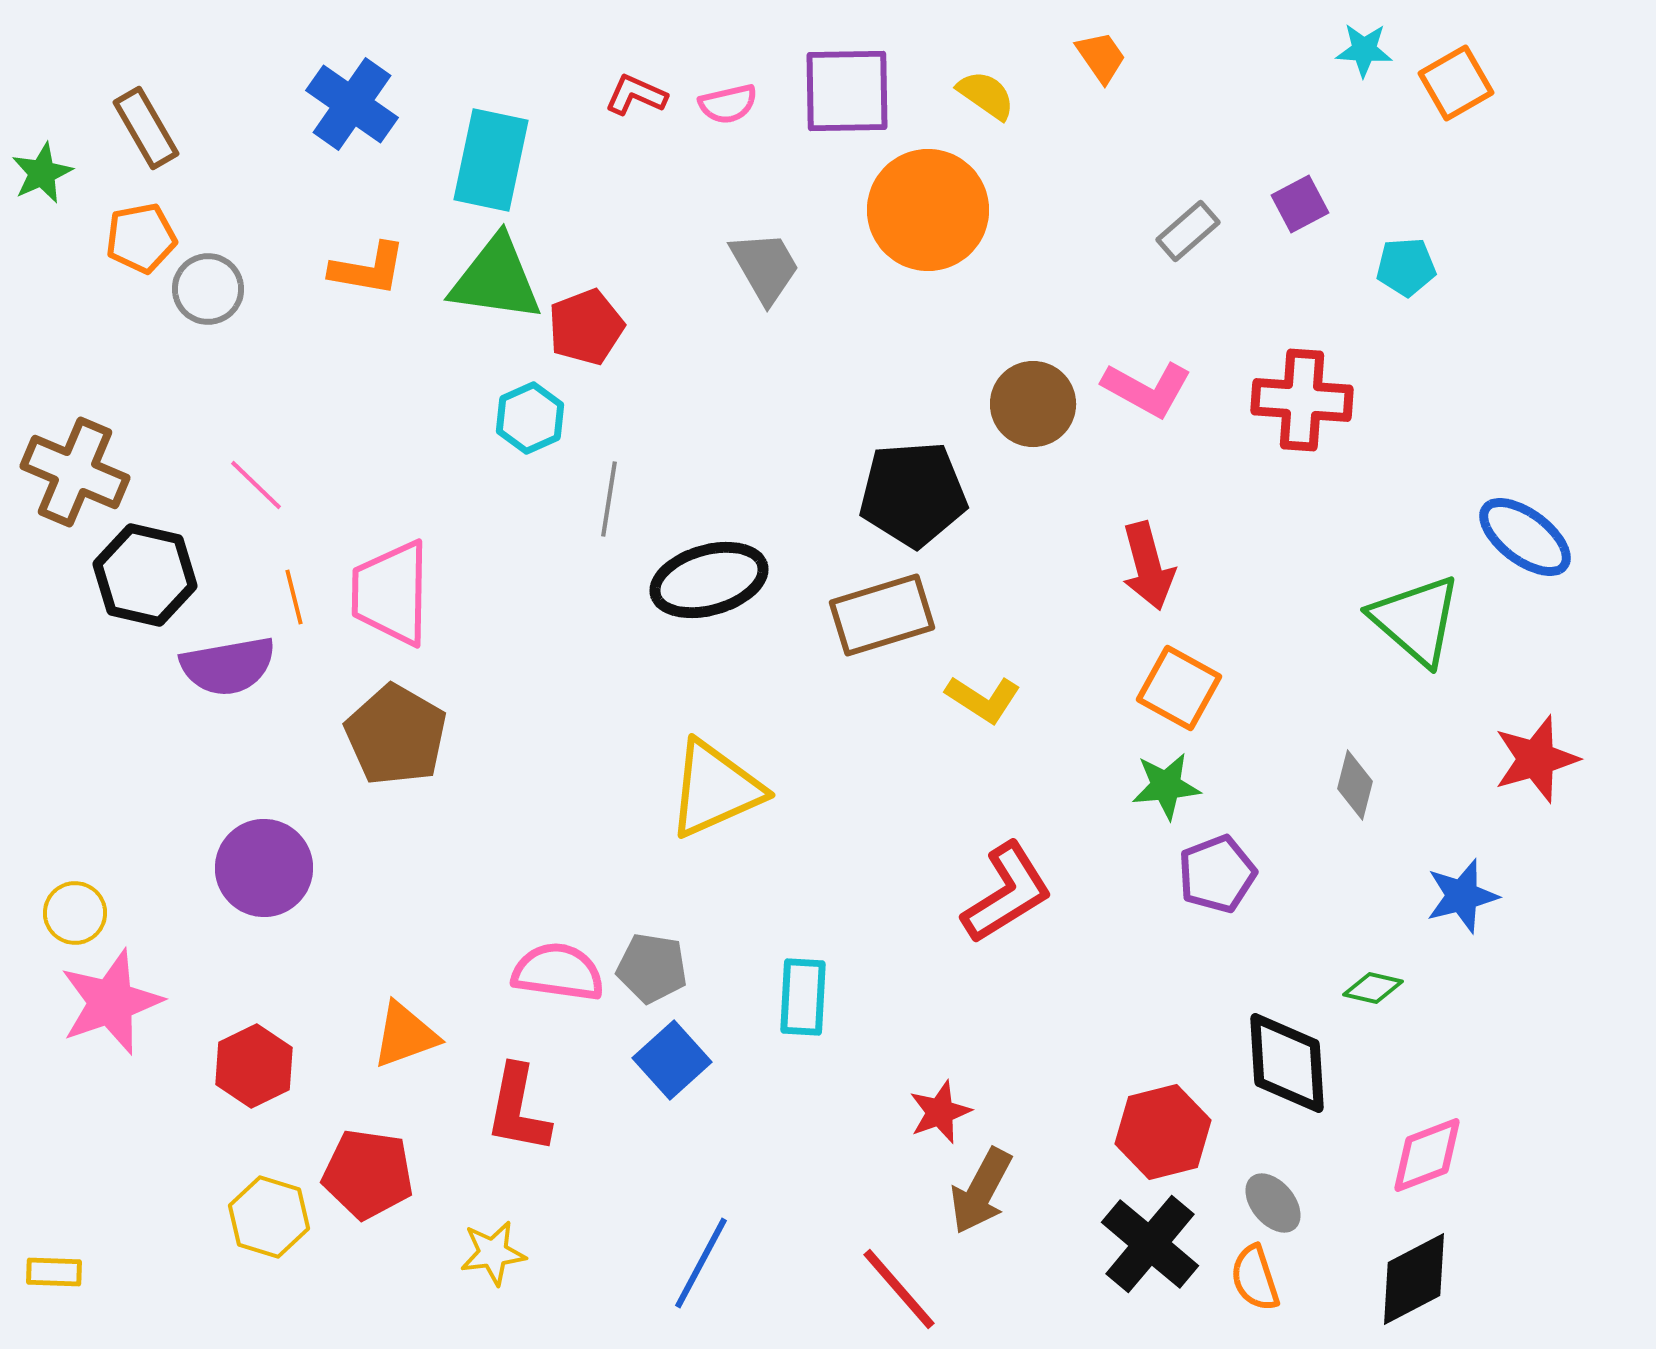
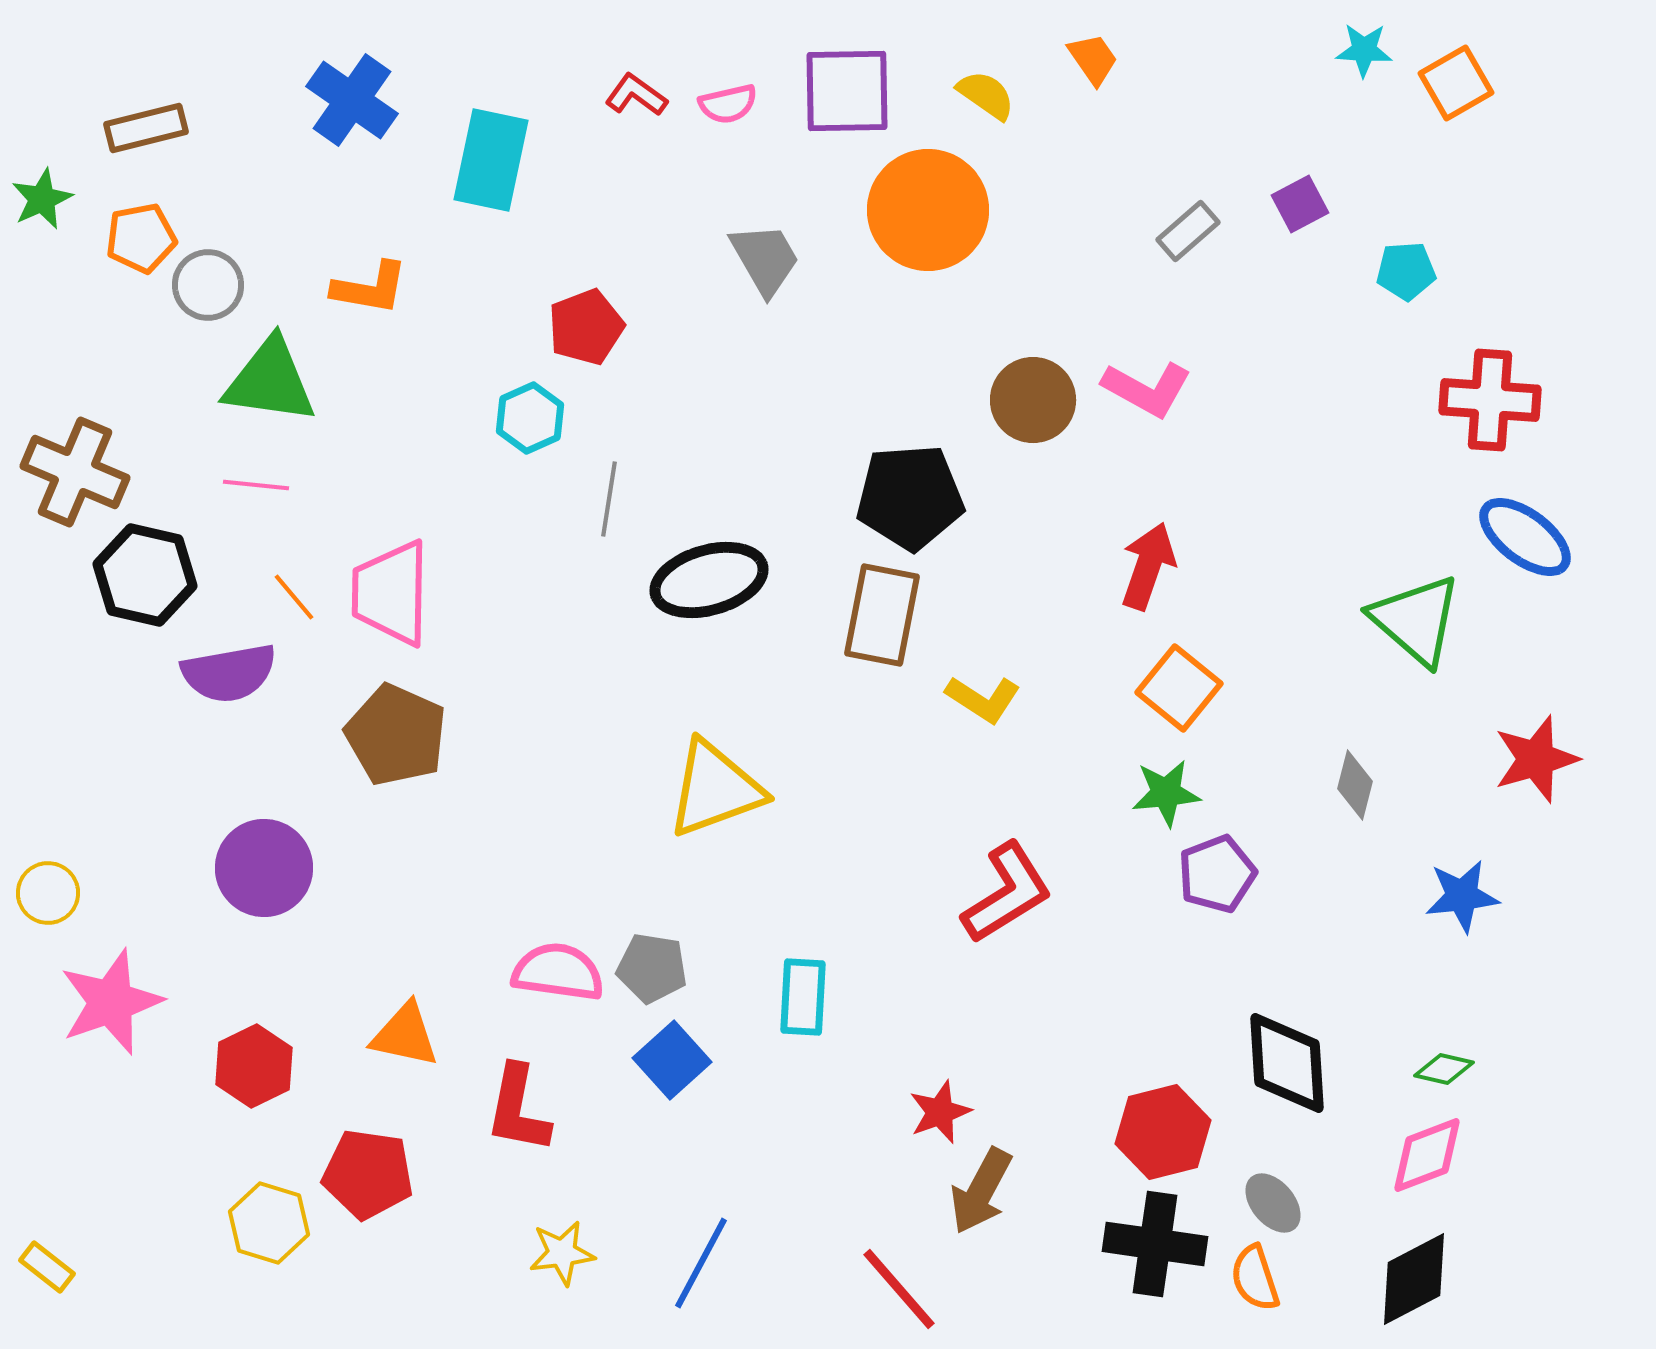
orange trapezoid at (1101, 57): moved 8 px left, 2 px down
red L-shape at (636, 95): rotated 12 degrees clockwise
blue cross at (352, 104): moved 4 px up
brown rectangle at (146, 128): rotated 74 degrees counterclockwise
green star at (42, 173): moved 26 px down
gray trapezoid at (765, 267): moved 8 px up
cyan pentagon at (1406, 267): moved 4 px down
orange L-shape at (368, 269): moved 2 px right, 19 px down
green triangle at (496, 279): moved 226 px left, 102 px down
gray circle at (208, 289): moved 4 px up
red cross at (1302, 400): moved 188 px right
brown circle at (1033, 404): moved 4 px up
pink line at (256, 485): rotated 38 degrees counterclockwise
black pentagon at (913, 494): moved 3 px left, 3 px down
red arrow at (1148, 566): rotated 146 degrees counterclockwise
orange line at (294, 597): rotated 26 degrees counterclockwise
brown rectangle at (882, 615): rotated 62 degrees counterclockwise
purple semicircle at (228, 666): moved 1 px right, 7 px down
orange square at (1179, 688): rotated 10 degrees clockwise
brown pentagon at (396, 735): rotated 6 degrees counterclockwise
green star at (1166, 786): moved 7 px down
yellow triangle at (715, 789): rotated 4 degrees clockwise
blue star at (1462, 896): rotated 8 degrees clockwise
yellow circle at (75, 913): moved 27 px left, 20 px up
green diamond at (1373, 988): moved 71 px right, 81 px down
orange triangle at (405, 1035): rotated 32 degrees clockwise
yellow hexagon at (269, 1217): moved 6 px down
black cross at (1150, 1244): moved 5 px right; rotated 32 degrees counterclockwise
yellow star at (493, 1253): moved 69 px right
yellow rectangle at (54, 1272): moved 7 px left, 5 px up; rotated 36 degrees clockwise
